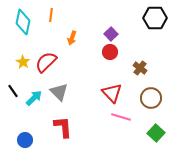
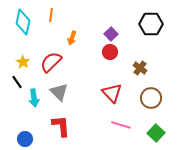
black hexagon: moved 4 px left, 6 px down
red semicircle: moved 5 px right
black line: moved 4 px right, 9 px up
cyan arrow: rotated 126 degrees clockwise
pink line: moved 8 px down
red L-shape: moved 2 px left, 1 px up
blue circle: moved 1 px up
